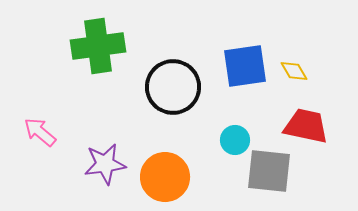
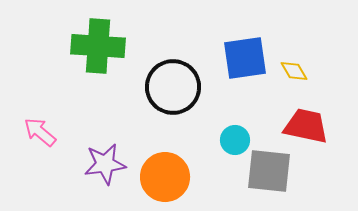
green cross: rotated 12 degrees clockwise
blue square: moved 8 px up
